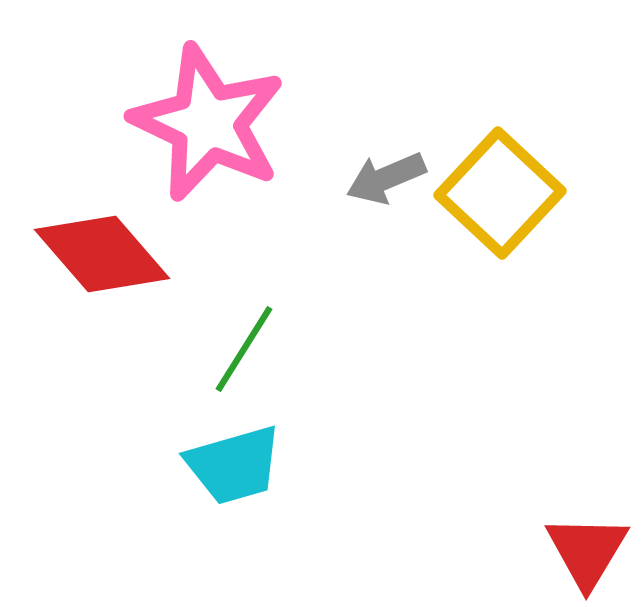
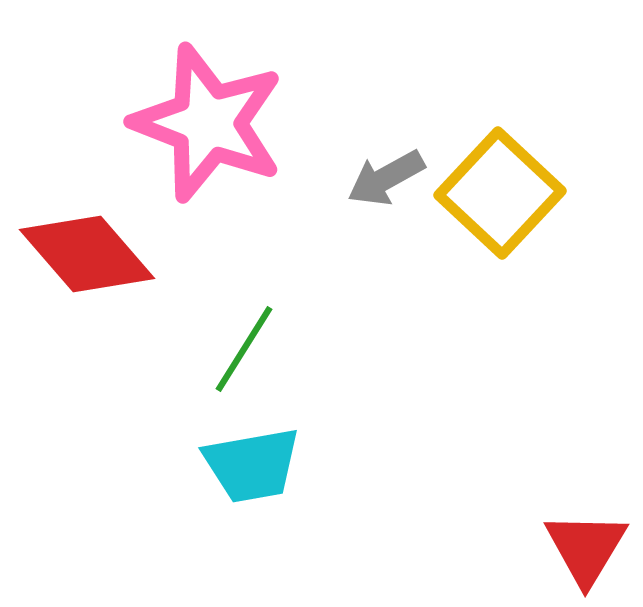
pink star: rotated 4 degrees counterclockwise
gray arrow: rotated 6 degrees counterclockwise
red diamond: moved 15 px left
cyan trapezoid: moved 18 px right; rotated 6 degrees clockwise
red triangle: moved 1 px left, 3 px up
